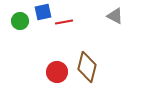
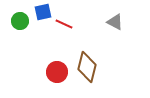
gray triangle: moved 6 px down
red line: moved 2 px down; rotated 36 degrees clockwise
